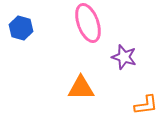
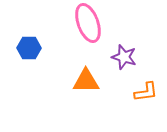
blue hexagon: moved 8 px right, 20 px down; rotated 15 degrees counterclockwise
orange triangle: moved 5 px right, 7 px up
orange L-shape: moved 13 px up
